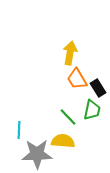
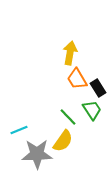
green trapezoid: rotated 45 degrees counterclockwise
cyan line: rotated 66 degrees clockwise
yellow semicircle: rotated 120 degrees clockwise
